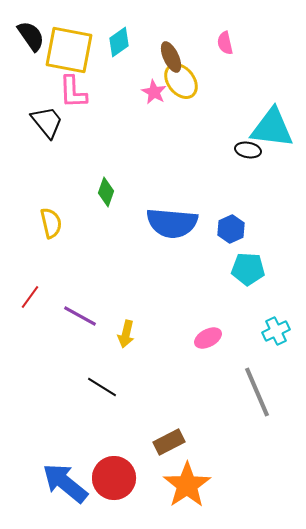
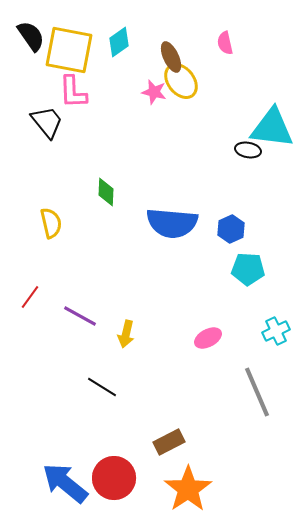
pink star: rotated 15 degrees counterclockwise
green diamond: rotated 16 degrees counterclockwise
orange star: moved 1 px right, 4 px down
